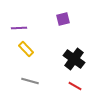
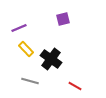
purple line: rotated 21 degrees counterclockwise
black cross: moved 23 px left
